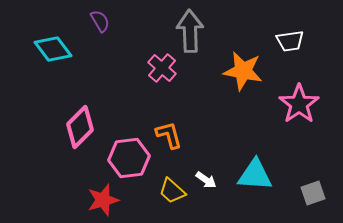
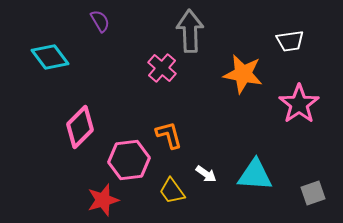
cyan diamond: moved 3 px left, 8 px down
orange star: moved 3 px down
pink hexagon: moved 2 px down
white arrow: moved 6 px up
yellow trapezoid: rotated 12 degrees clockwise
